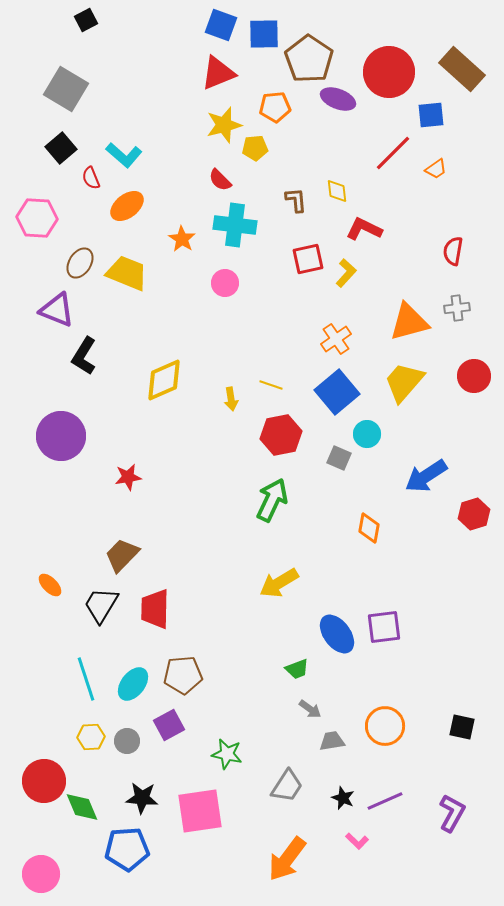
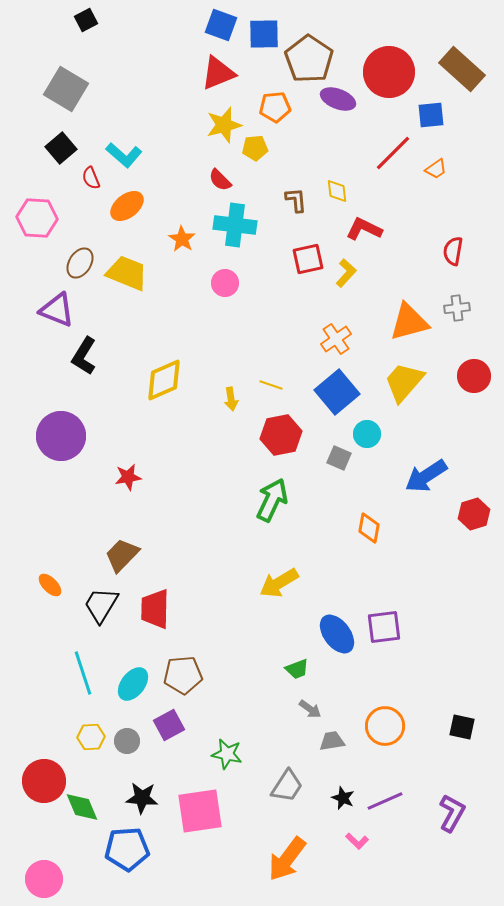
cyan line at (86, 679): moved 3 px left, 6 px up
pink circle at (41, 874): moved 3 px right, 5 px down
